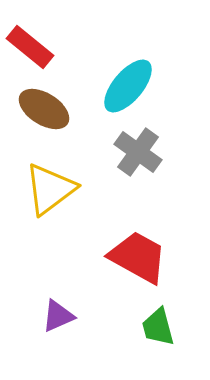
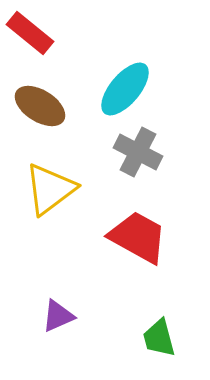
red rectangle: moved 14 px up
cyan ellipse: moved 3 px left, 3 px down
brown ellipse: moved 4 px left, 3 px up
gray cross: rotated 9 degrees counterclockwise
red trapezoid: moved 20 px up
green trapezoid: moved 1 px right, 11 px down
